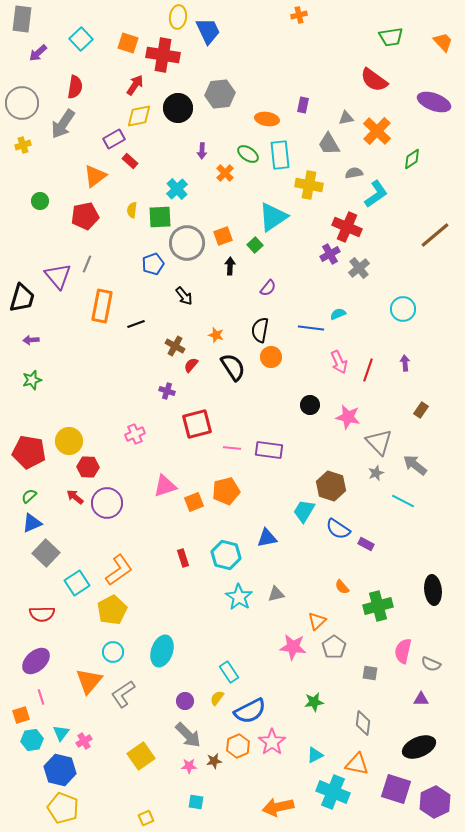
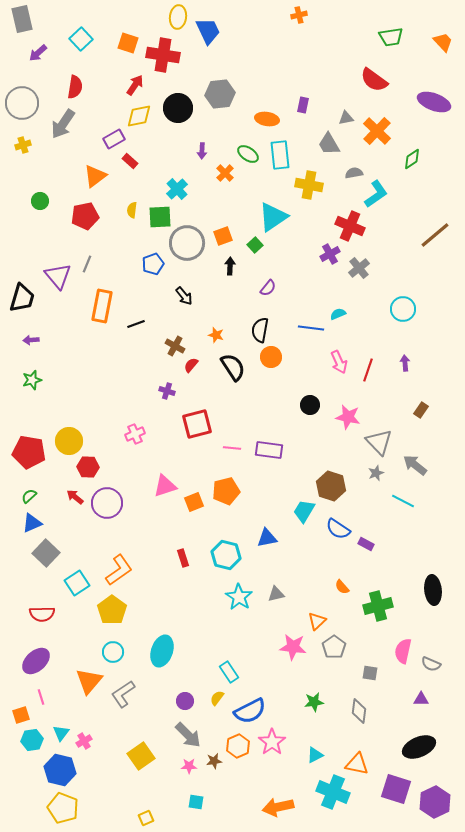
gray rectangle at (22, 19): rotated 20 degrees counterclockwise
red cross at (347, 227): moved 3 px right, 1 px up
yellow pentagon at (112, 610): rotated 8 degrees counterclockwise
gray diamond at (363, 723): moved 4 px left, 12 px up
